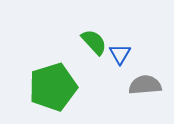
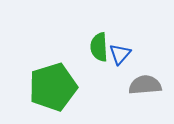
green semicircle: moved 5 px right, 5 px down; rotated 140 degrees counterclockwise
blue triangle: rotated 10 degrees clockwise
